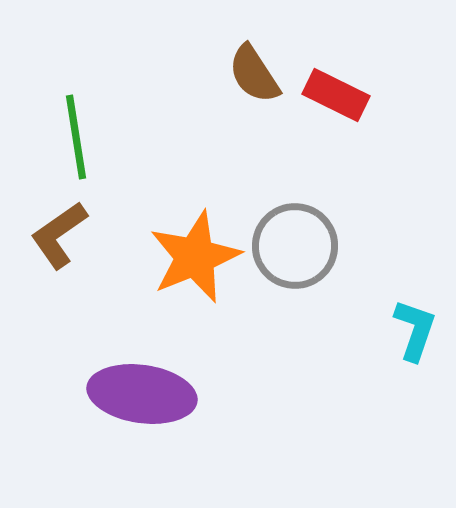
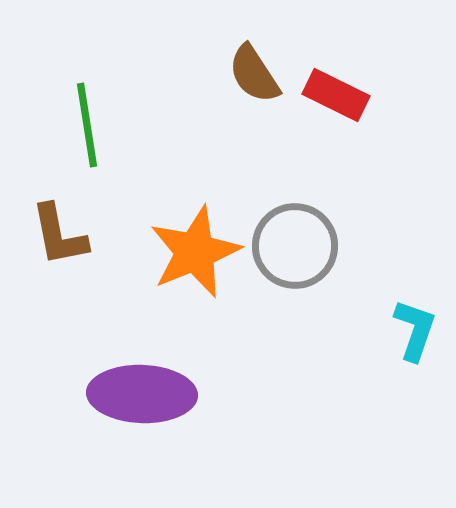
green line: moved 11 px right, 12 px up
brown L-shape: rotated 66 degrees counterclockwise
orange star: moved 5 px up
purple ellipse: rotated 6 degrees counterclockwise
